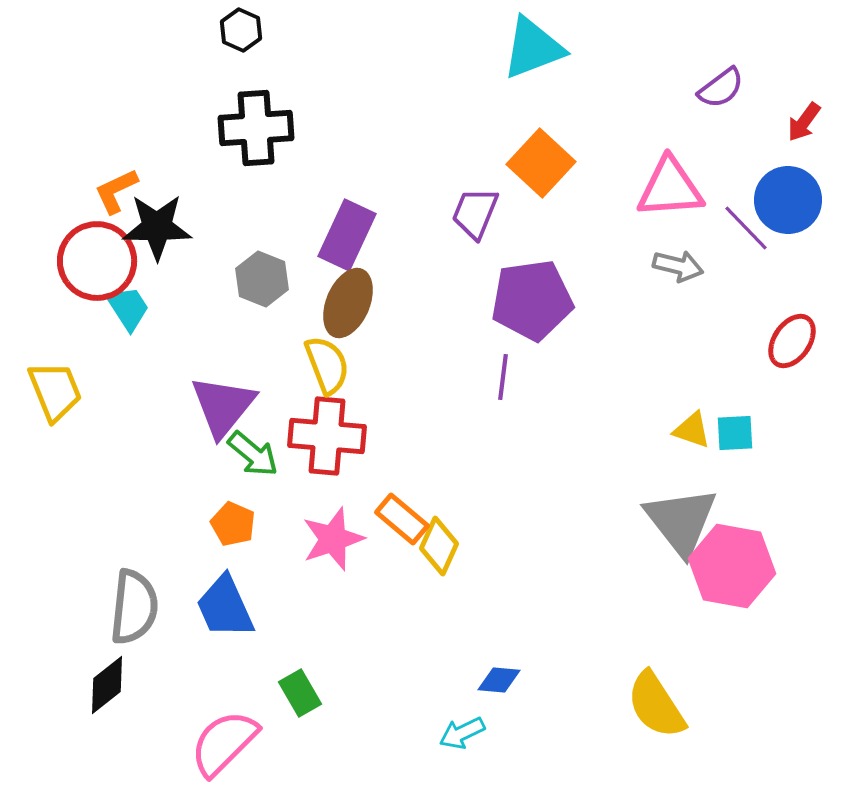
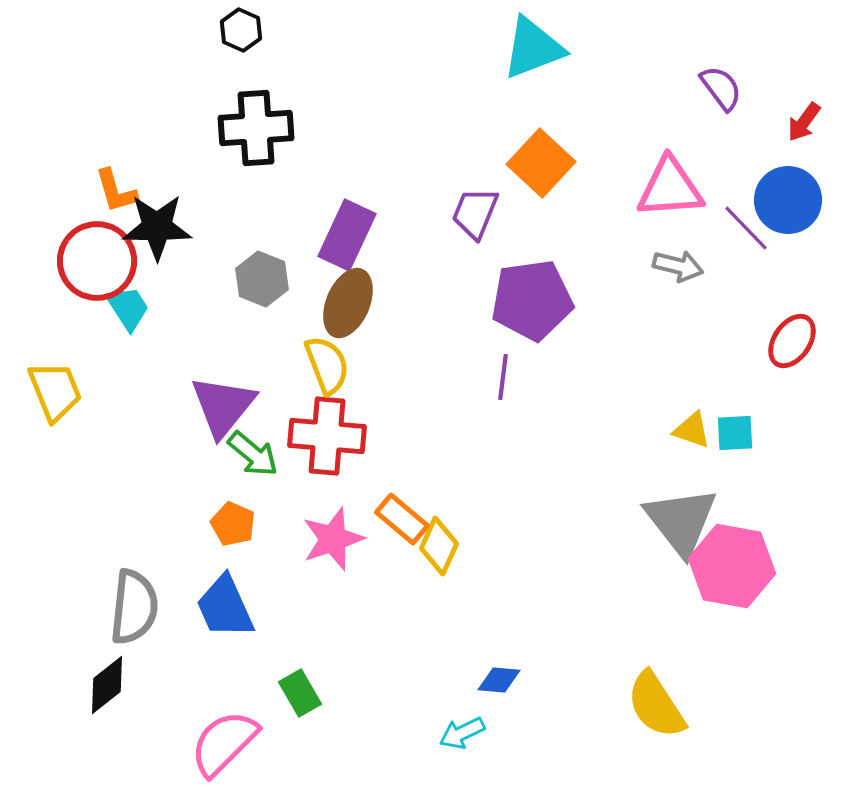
purple semicircle at (721, 88): rotated 90 degrees counterclockwise
orange L-shape at (116, 191): rotated 81 degrees counterclockwise
